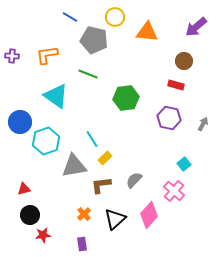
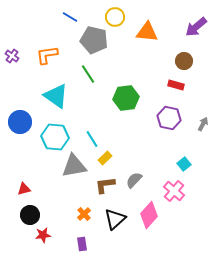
purple cross: rotated 32 degrees clockwise
green line: rotated 36 degrees clockwise
cyan hexagon: moved 9 px right, 4 px up; rotated 24 degrees clockwise
brown L-shape: moved 4 px right
